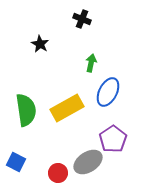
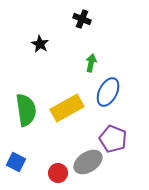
purple pentagon: rotated 16 degrees counterclockwise
